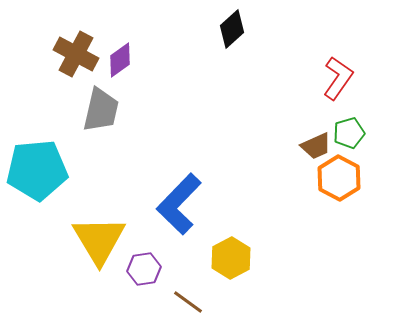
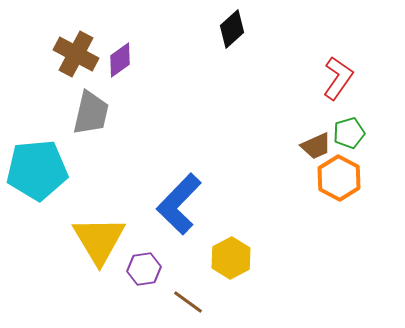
gray trapezoid: moved 10 px left, 3 px down
